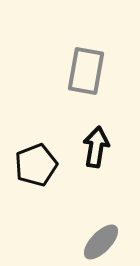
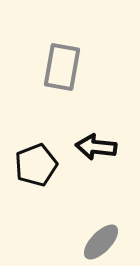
gray rectangle: moved 24 px left, 4 px up
black arrow: rotated 93 degrees counterclockwise
